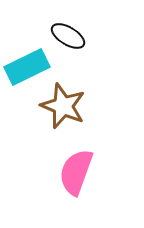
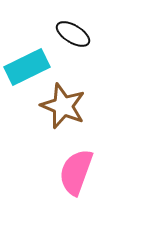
black ellipse: moved 5 px right, 2 px up
